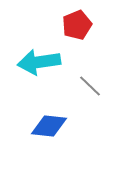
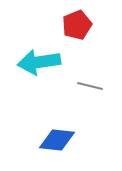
gray line: rotated 30 degrees counterclockwise
blue diamond: moved 8 px right, 14 px down
